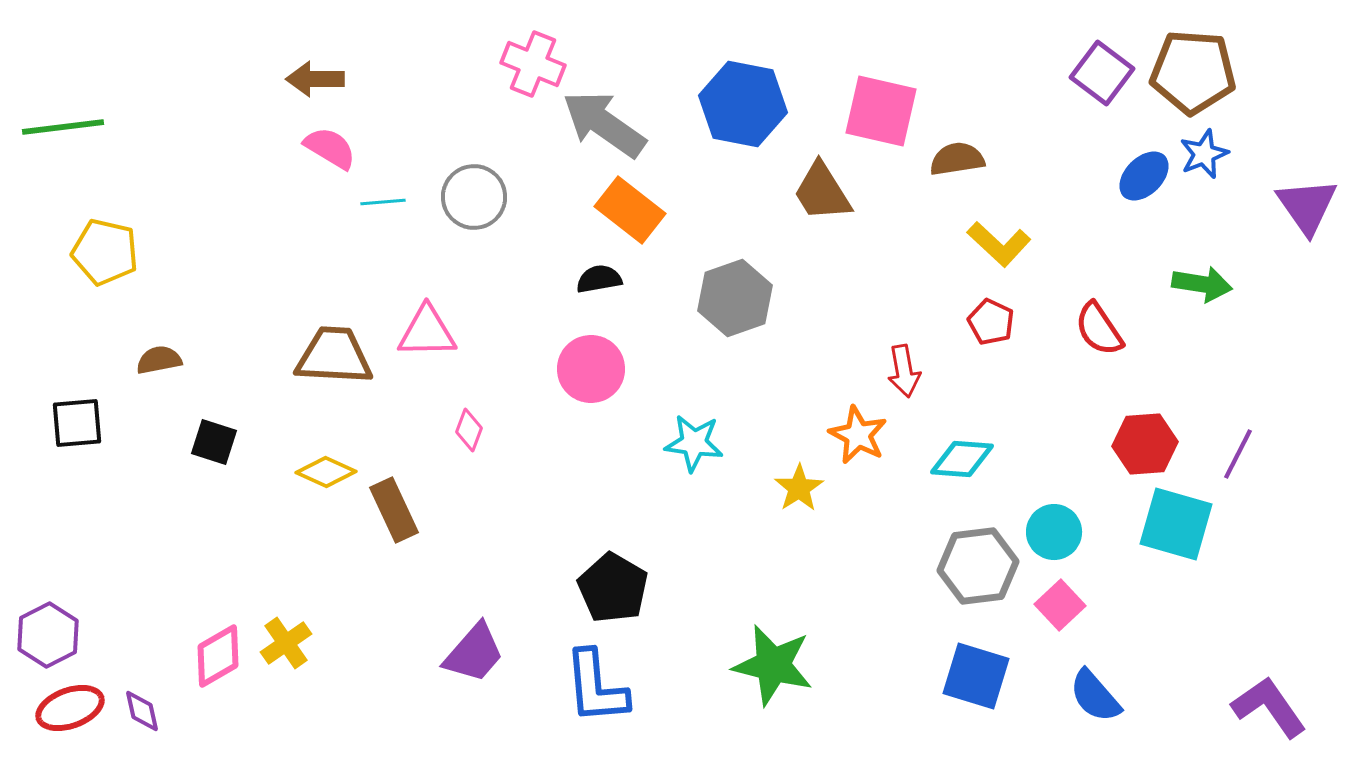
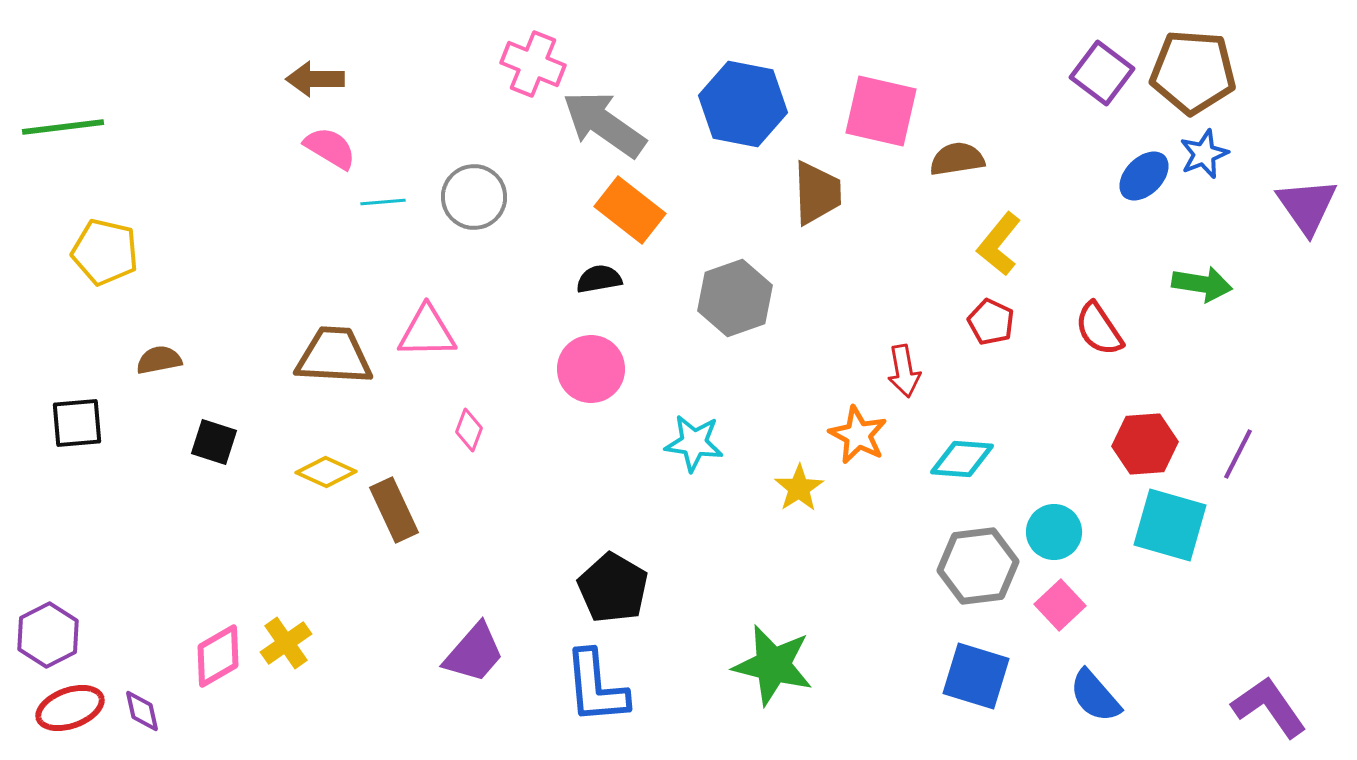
brown trapezoid at (822, 192): moved 5 px left, 1 px down; rotated 150 degrees counterclockwise
yellow L-shape at (999, 244): rotated 86 degrees clockwise
cyan square at (1176, 524): moved 6 px left, 1 px down
